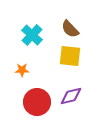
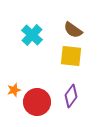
brown semicircle: moved 3 px right, 1 px down; rotated 12 degrees counterclockwise
yellow square: moved 1 px right
orange star: moved 8 px left, 20 px down; rotated 16 degrees counterclockwise
purple diamond: rotated 40 degrees counterclockwise
